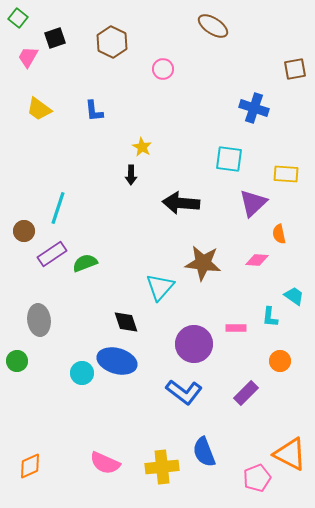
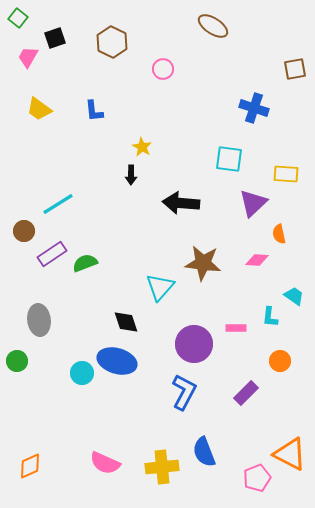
cyan line at (58, 208): moved 4 px up; rotated 40 degrees clockwise
blue L-shape at (184, 392): rotated 99 degrees counterclockwise
